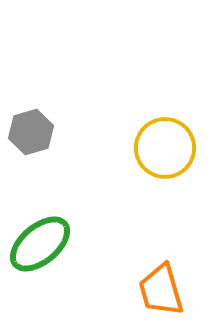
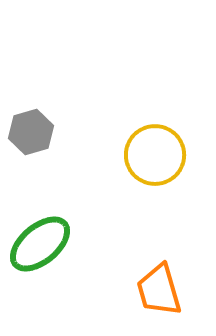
yellow circle: moved 10 px left, 7 px down
orange trapezoid: moved 2 px left
